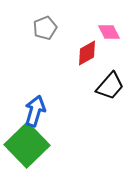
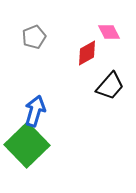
gray pentagon: moved 11 px left, 9 px down
